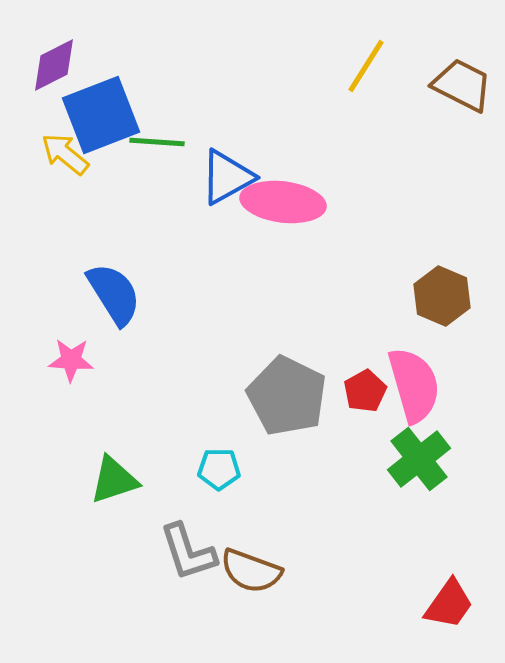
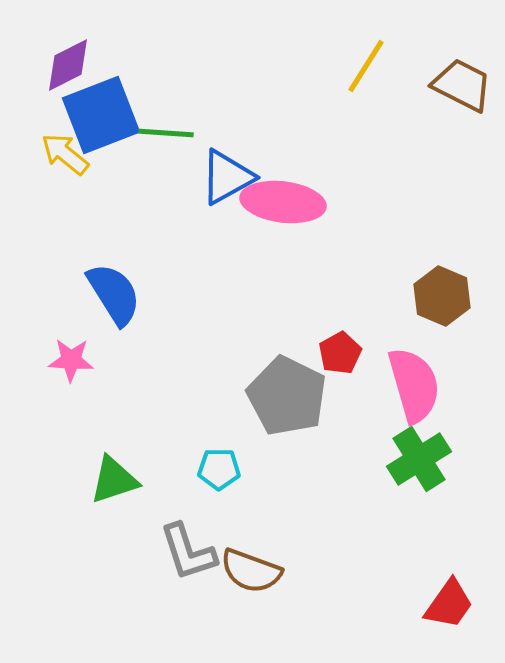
purple diamond: moved 14 px right
green line: moved 9 px right, 9 px up
red pentagon: moved 25 px left, 38 px up
green cross: rotated 6 degrees clockwise
